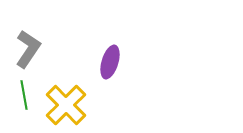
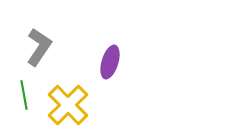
gray L-shape: moved 11 px right, 2 px up
yellow cross: moved 2 px right
